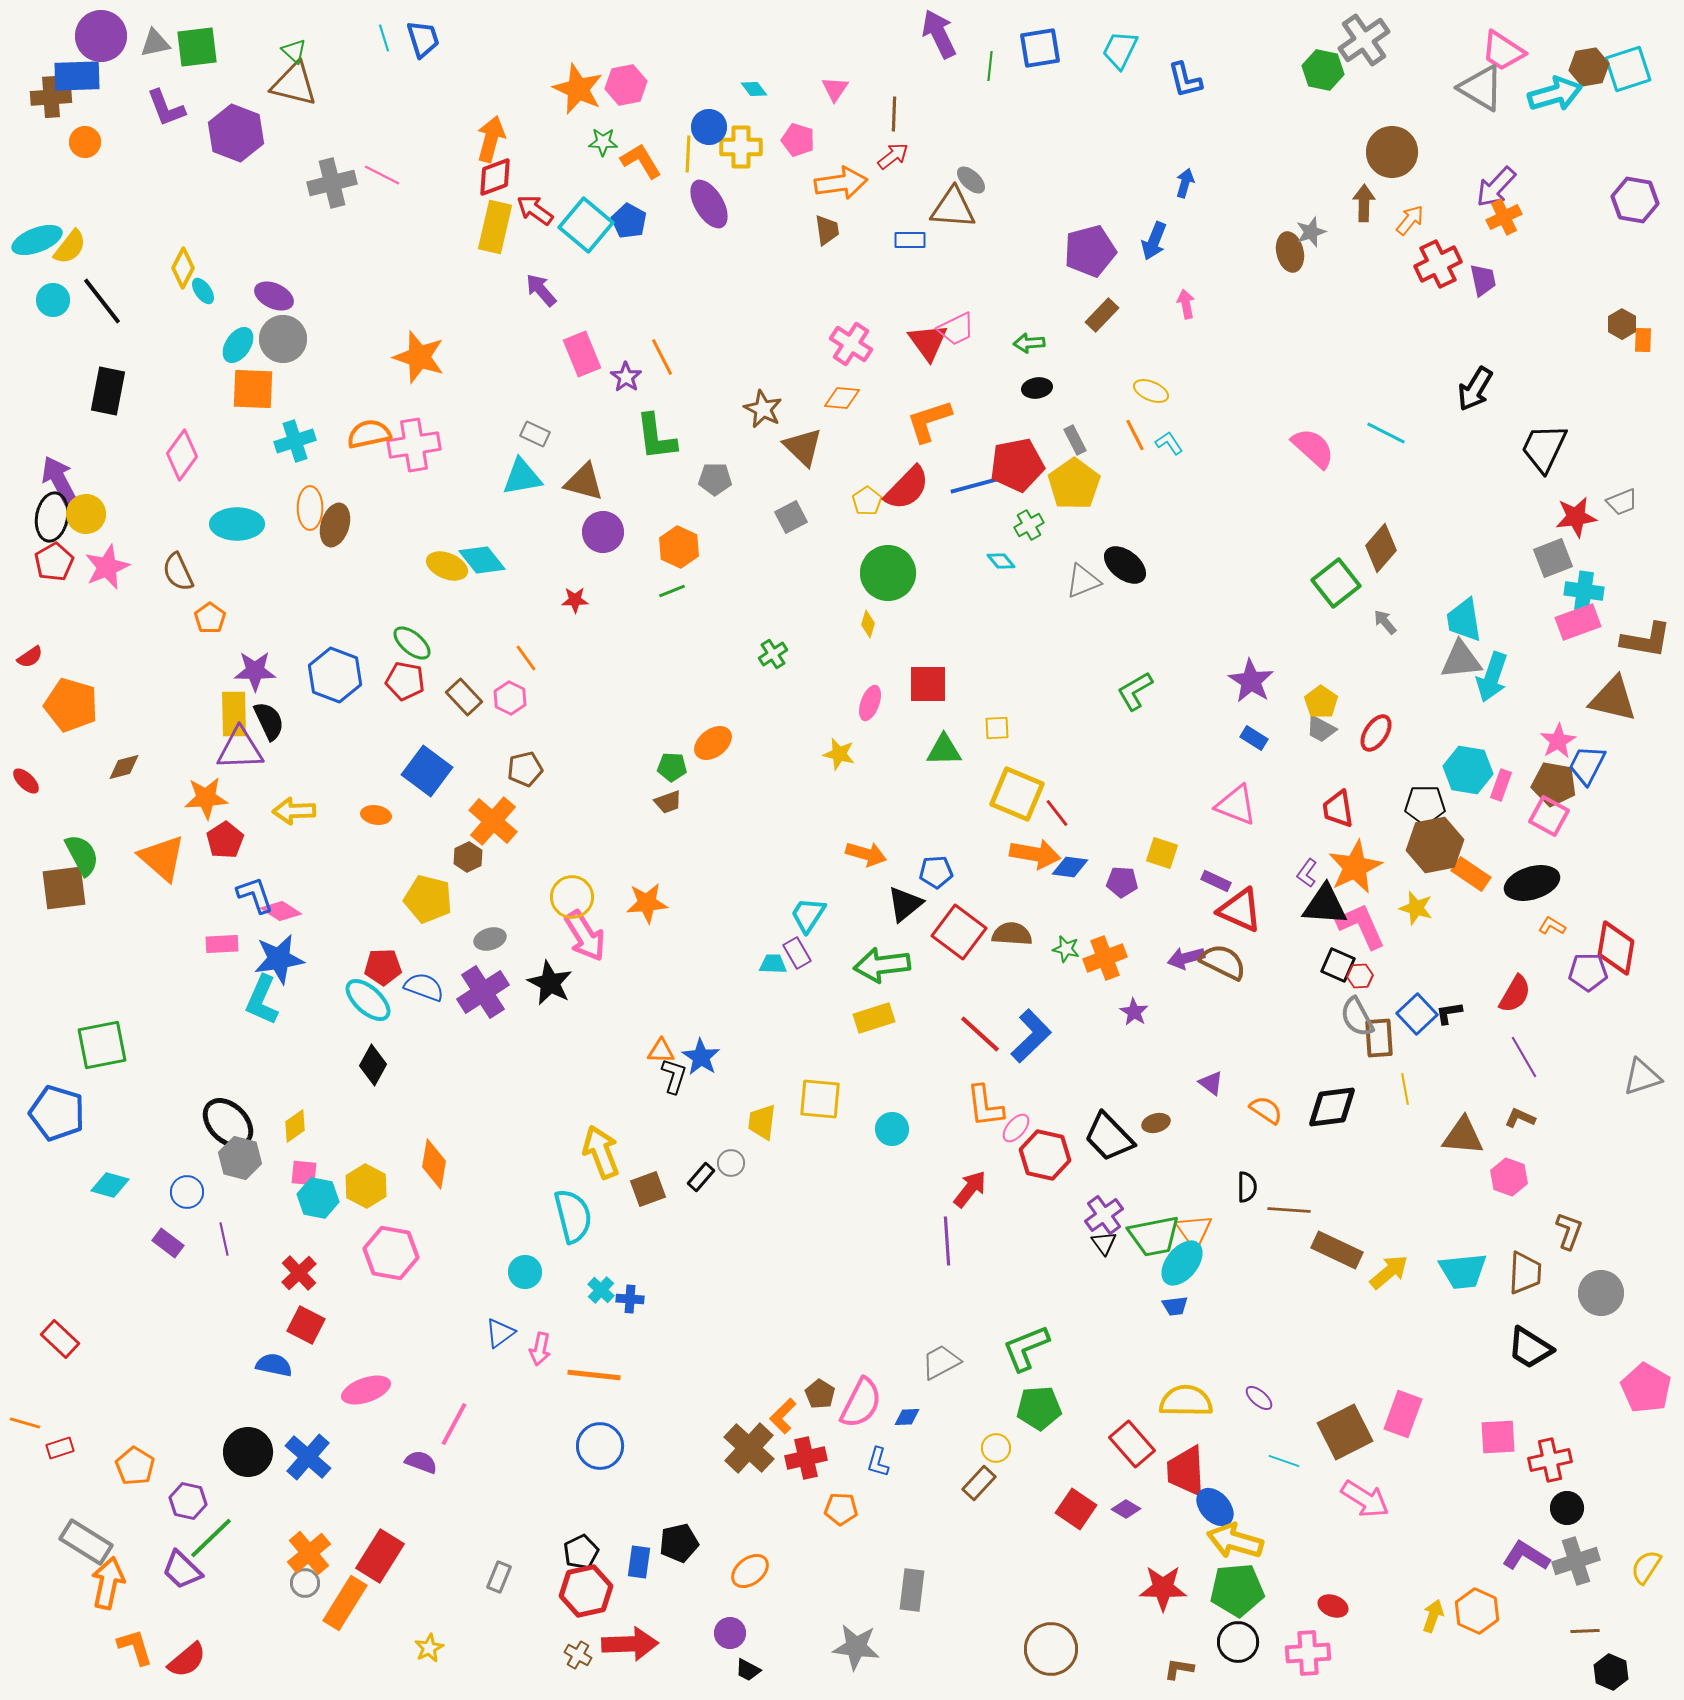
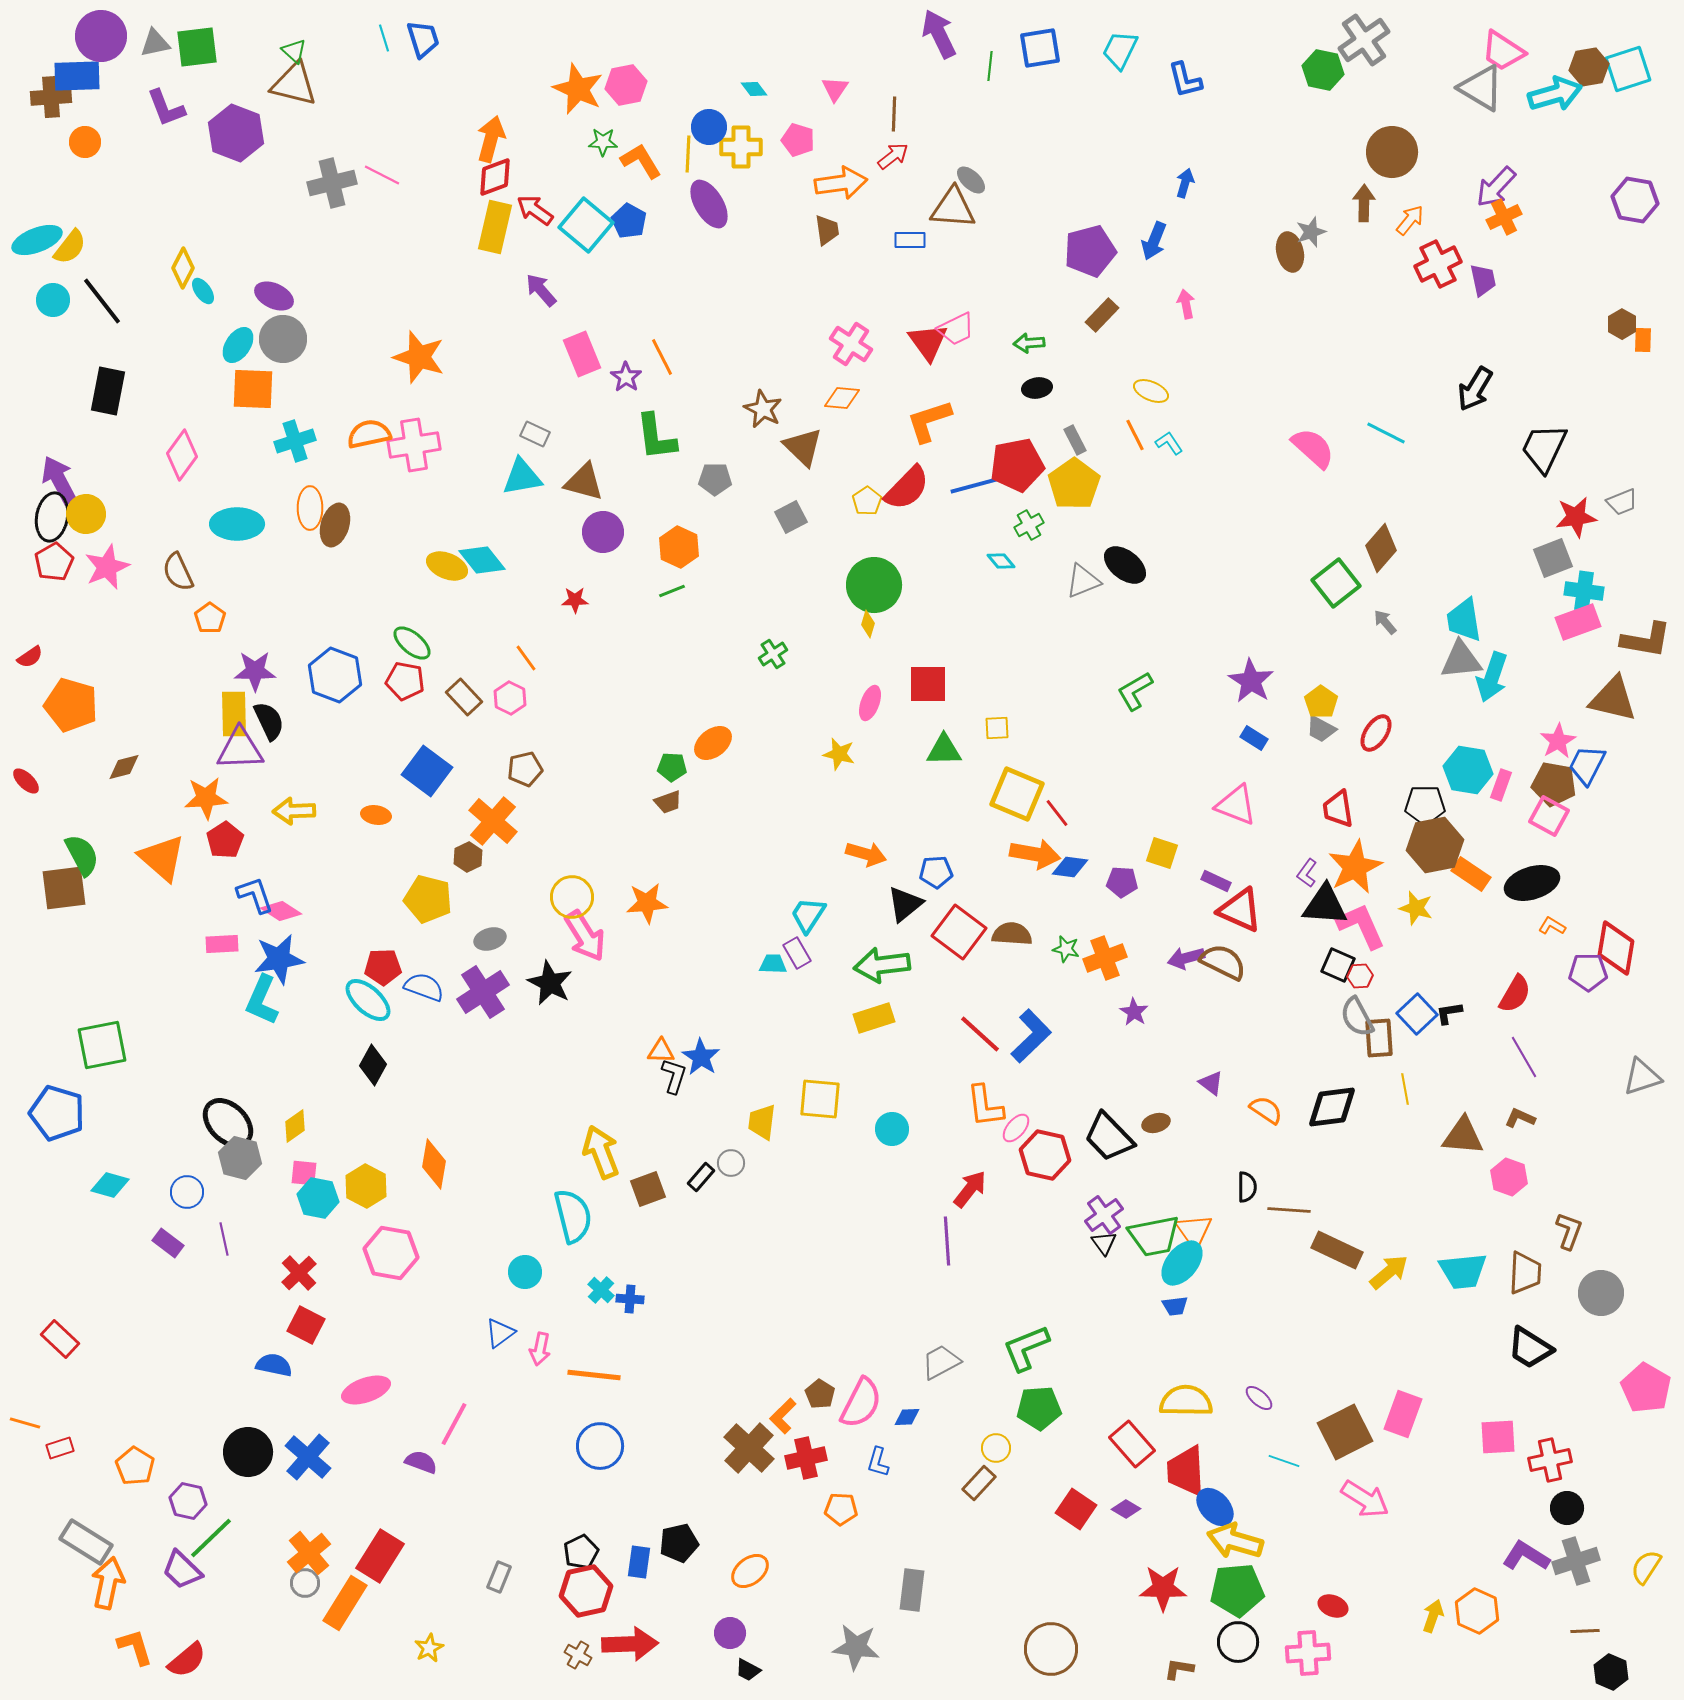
green circle at (888, 573): moved 14 px left, 12 px down
